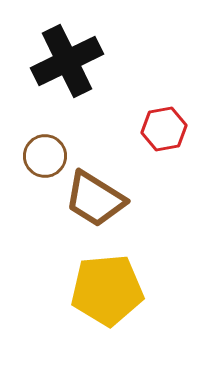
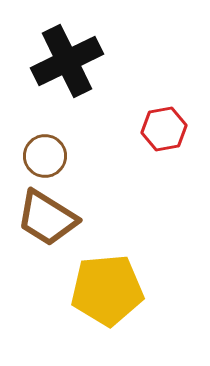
brown trapezoid: moved 48 px left, 19 px down
